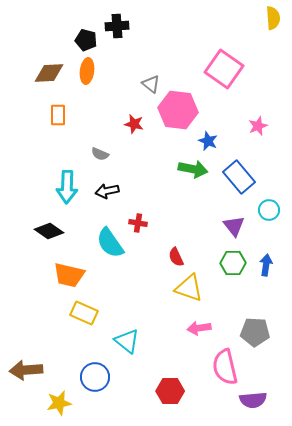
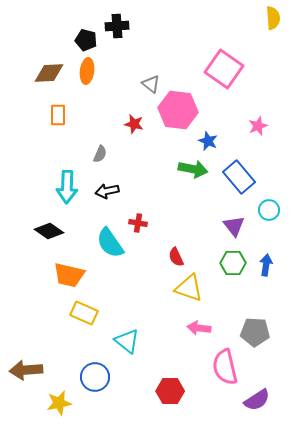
gray semicircle: rotated 90 degrees counterclockwise
pink arrow: rotated 15 degrees clockwise
purple semicircle: moved 4 px right; rotated 28 degrees counterclockwise
